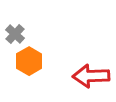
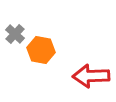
orange hexagon: moved 12 px right, 11 px up; rotated 20 degrees counterclockwise
